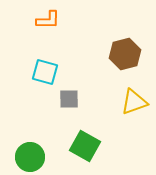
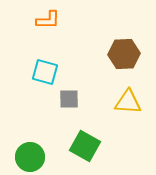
brown hexagon: moved 1 px left; rotated 12 degrees clockwise
yellow triangle: moved 6 px left; rotated 24 degrees clockwise
